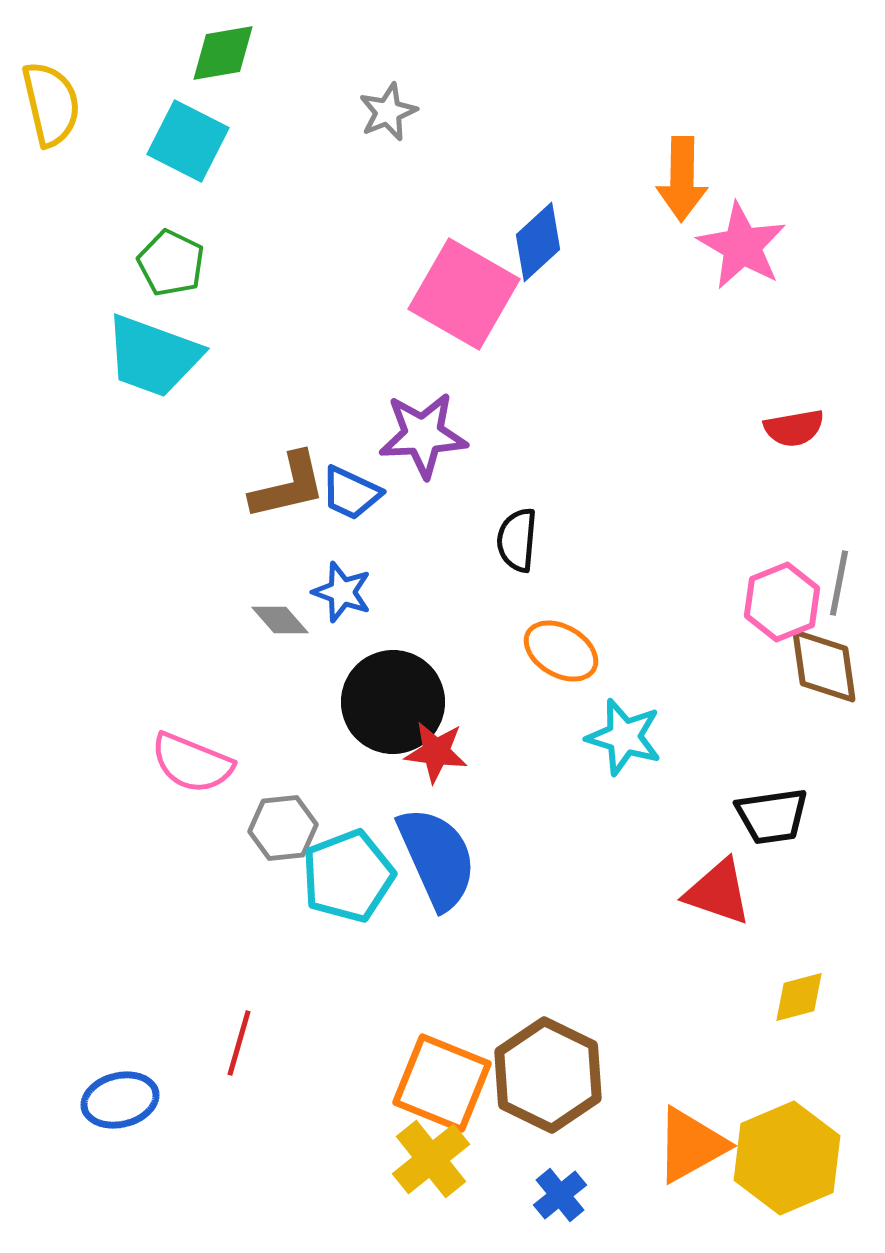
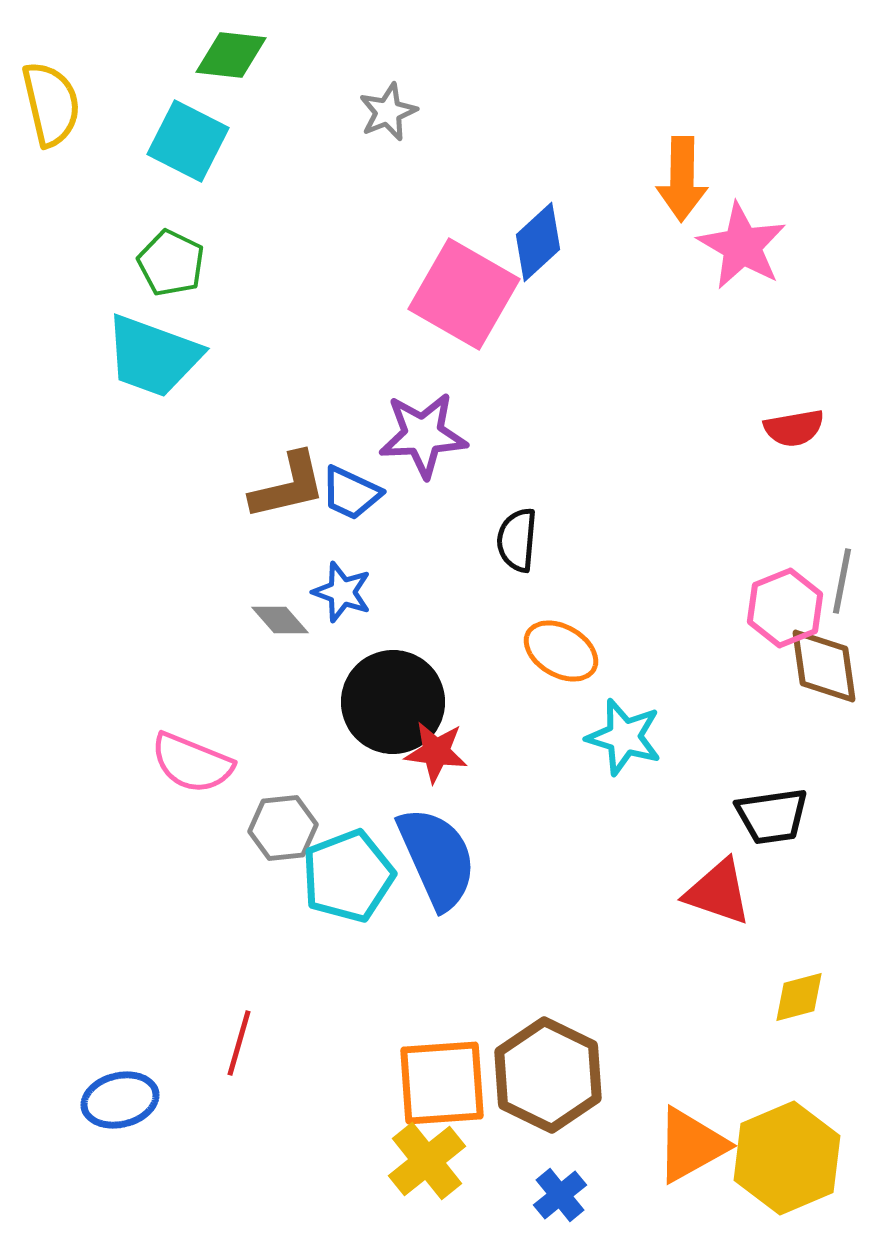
green diamond: moved 8 px right, 2 px down; rotated 16 degrees clockwise
gray line: moved 3 px right, 2 px up
pink hexagon: moved 3 px right, 6 px down
orange square: rotated 26 degrees counterclockwise
yellow cross: moved 4 px left, 2 px down
